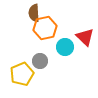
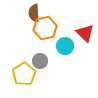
red triangle: moved 4 px up
cyan circle: moved 1 px up
yellow pentagon: moved 2 px right; rotated 10 degrees counterclockwise
